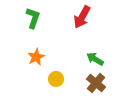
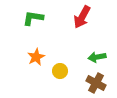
green L-shape: rotated 100 degrees counterclockwise
green arrow: moved 2 px right, 2 px up; rotated 42 degrees counterclockwise
yellow circle: moved 4 px right, 8 px up
brown cross: rotated 12 degrees counterclockwise
